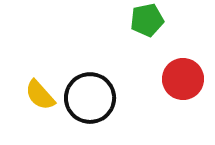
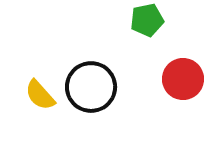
black circle: moved 1 px right, 11 px up
